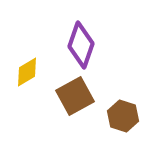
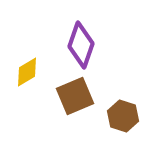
brown square: rotated 6 degrees clockwise
